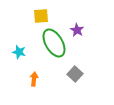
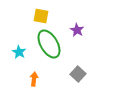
yellow square: rotated 14 degrees clockwise
green ellipse: moved 5 px left, 1 px down
cyan star: rotated 16 degrees clockwise
gray square: moved 3 px right
